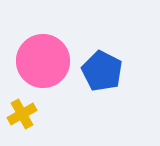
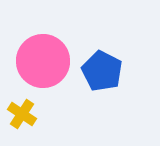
yellow cross: rotated 28 degrees counterclockwise
